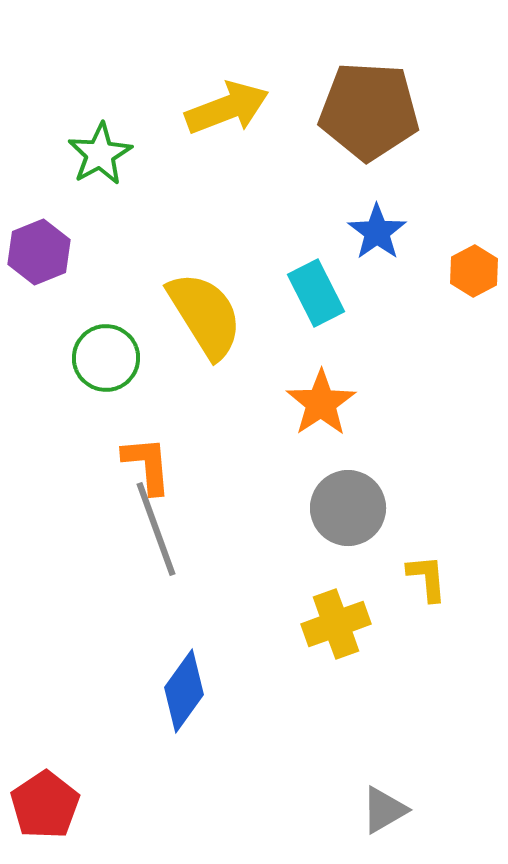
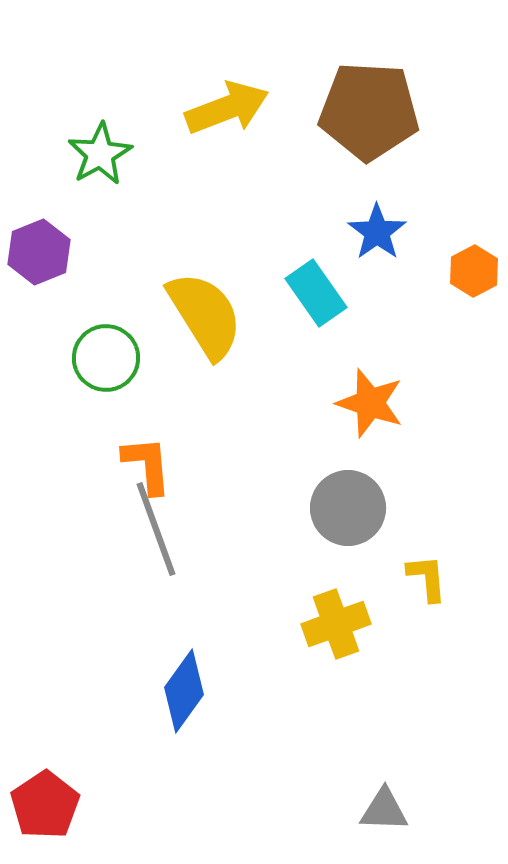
cyan rectangle: rotated 8 degrees counterclockwise
orange star: moved 49 px right; rotated 20 degrees counterclockwise
gray triangle: rotated 32 degrees clockwise
